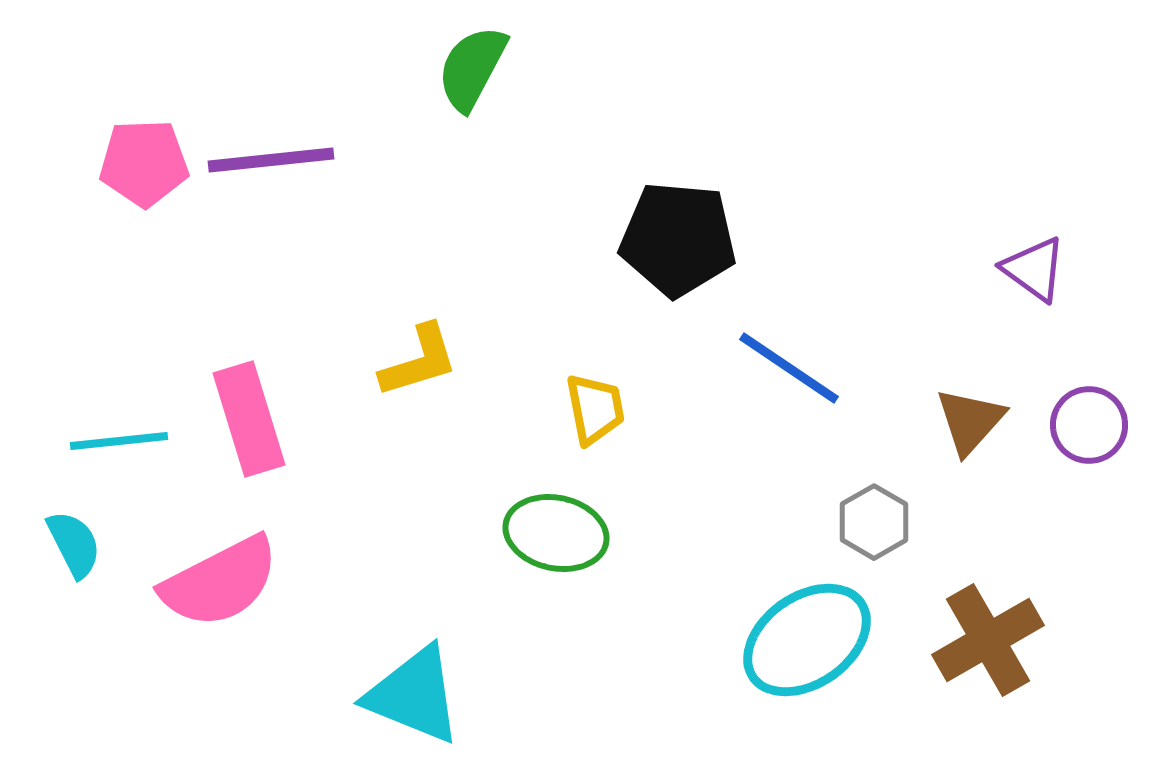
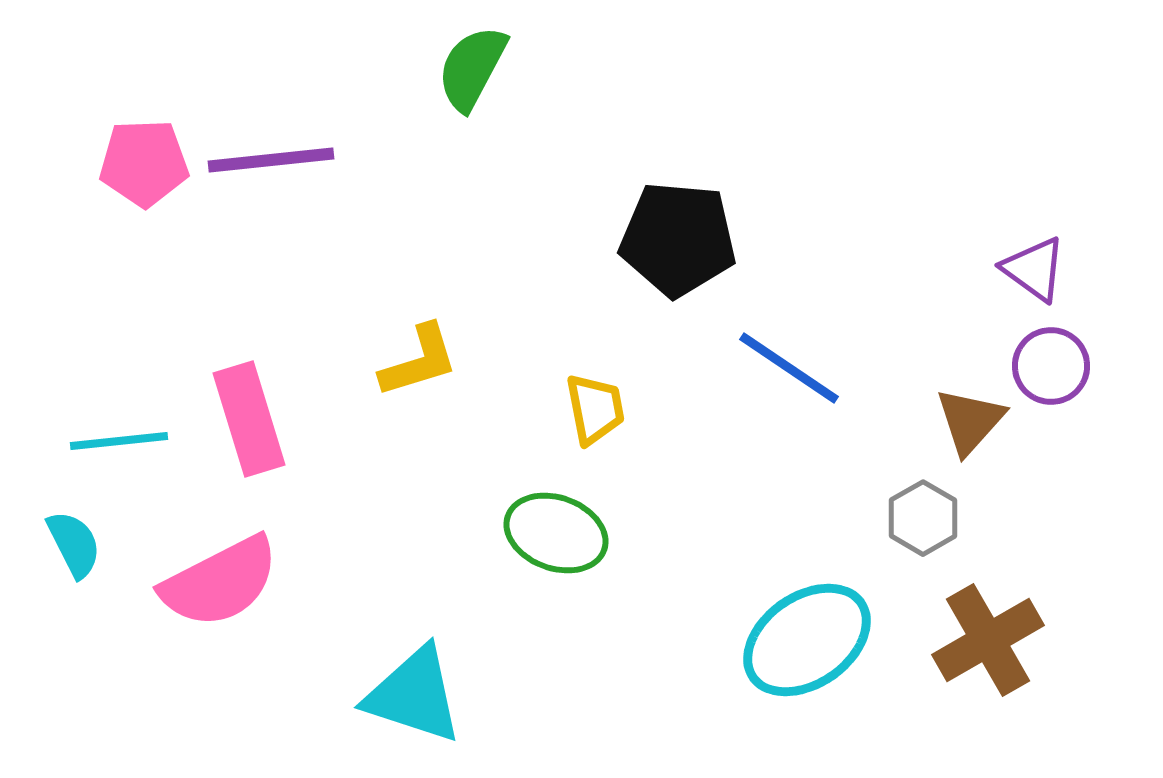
purple circle: moved 38 px left, 59 px up
gray hexagon: moved 49 px right, 4 px up
green ellipse: rotated 8 degrees clockwise
cyan triangle: rotated 4 degrees counterclockwise
